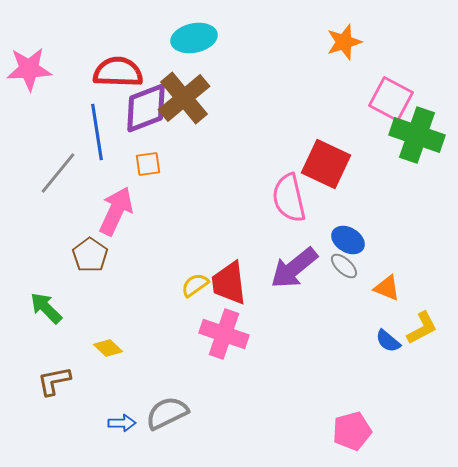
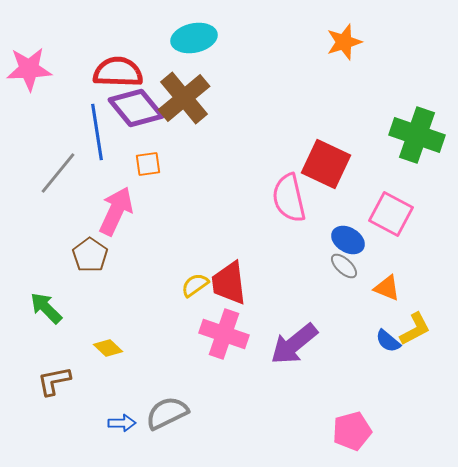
pink square: moved 115 px down
purple diamond: moved 10 px left; rotated 72 degrees clockwise
purple arrow: moved 76 px down
yellow L-shape: moved 7 px left, 1 px down
